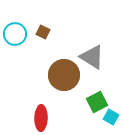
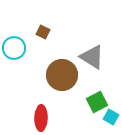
cyan circle: moved 1 px left, 14 px down
brown circle: moved 2 px left
